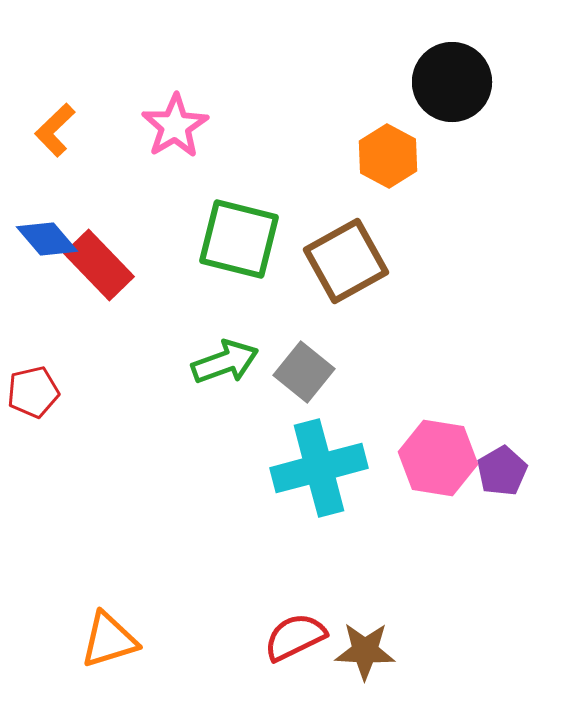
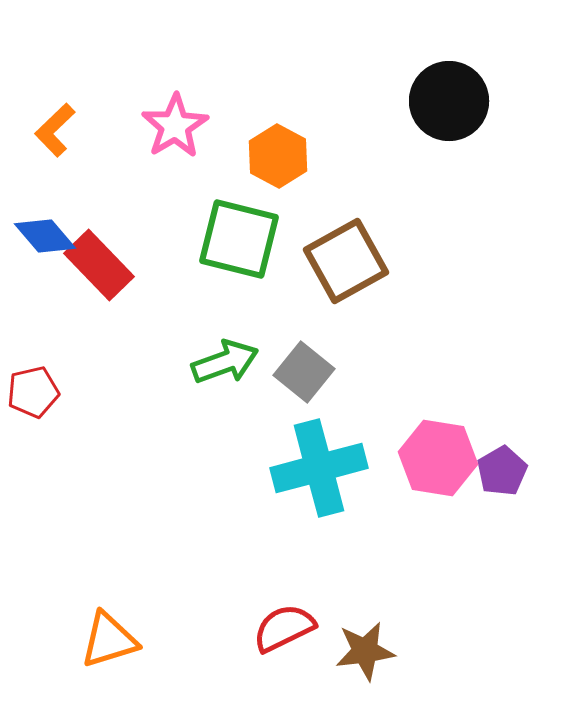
black circle: moved 3 px left, 19 px down
orange hexagon: moved 110 px left
blue diamond: moved 2 px left, 3 px up
red semicircle: moved 11 px left, 9 px up
brown star: rotated 10 degrees counterclockwise
